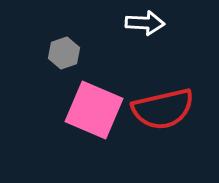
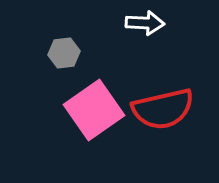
gray hexagon: rotated 12 degrees clockwise
pink square: rotated 32 degrees clockwise
